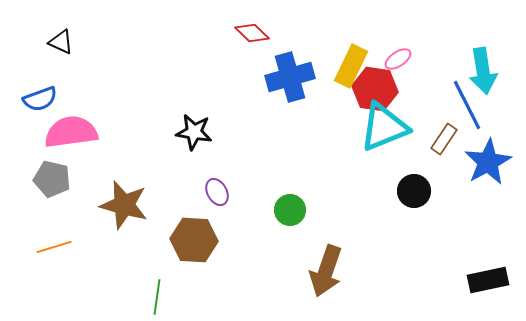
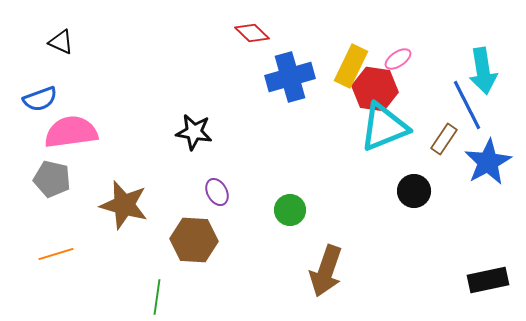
orange line: moved 2 px right, 7 px down
